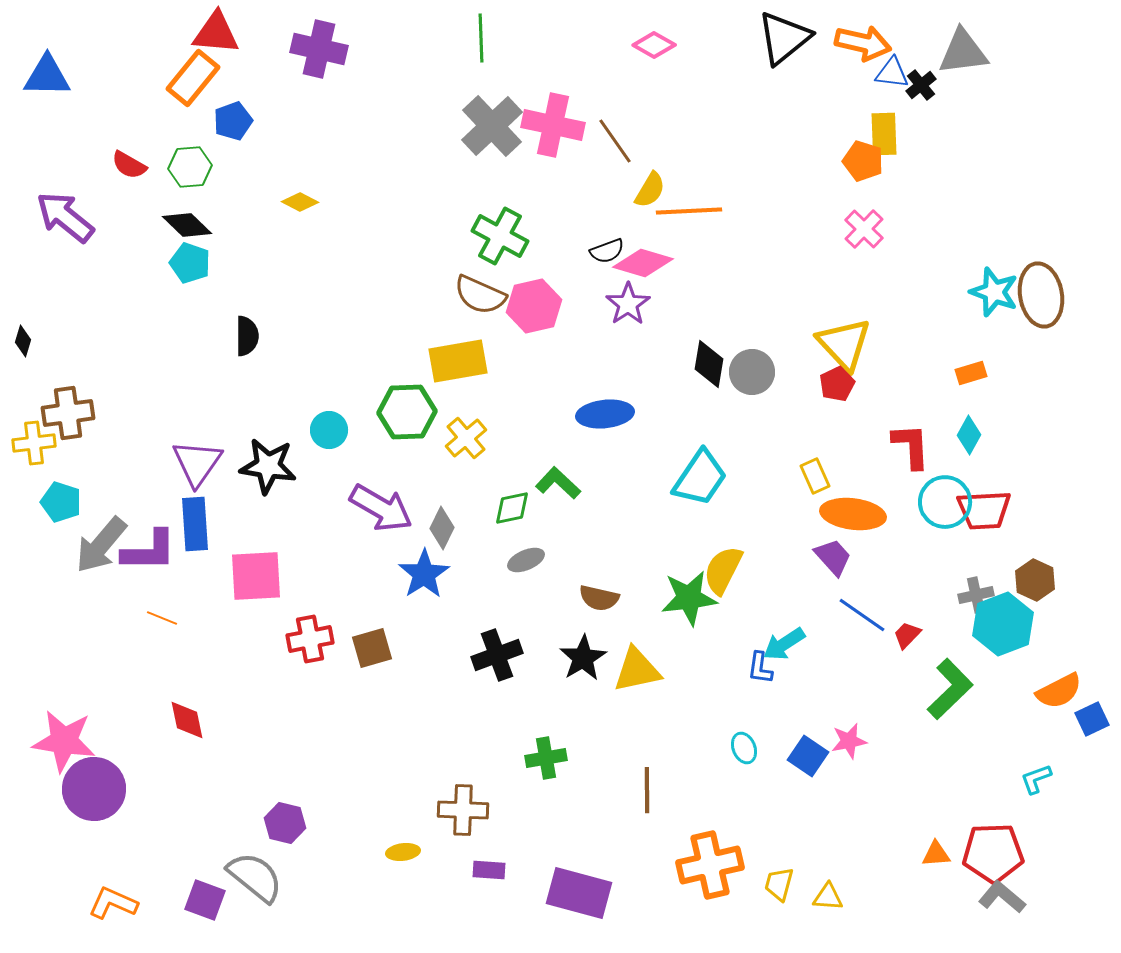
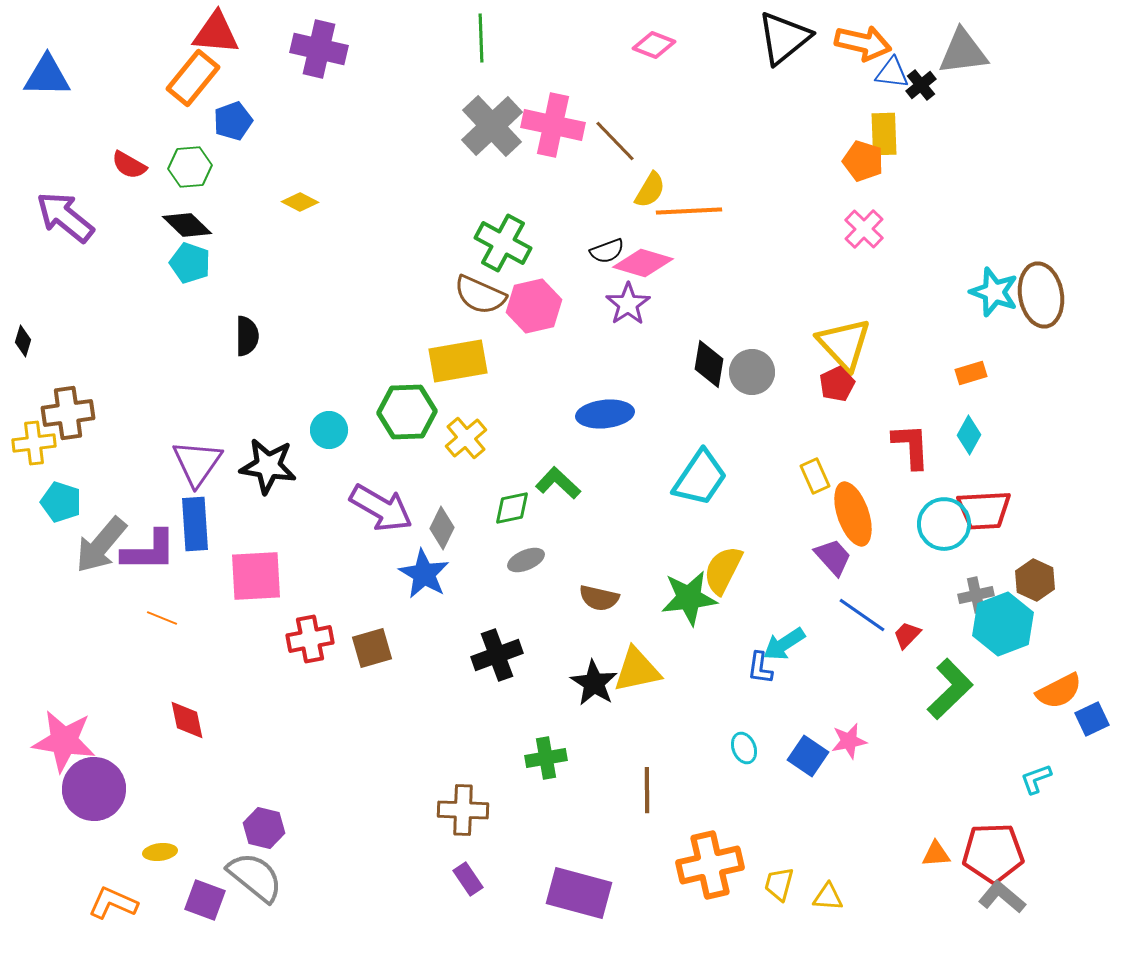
pink diamond at (654, 45): rotated 9 degrees counterclockwise
brown line at (615, 141): rotated 9 degrees counterclockwise
green cross at (500, 236): moved 3 px right, 7 px down
cyan circle at (945, 502): moved 1 px left, 22 px down
orange ellipse at (853, 514): rotated 64 degrees clockwise
blue star at (424, 574): rotated 9 degrees counterclockwise
black star at (583, 658): moved 11 px right, 25 px down; rotated 9 degrees counterclockwise
purple hexagon at (285, 823): moved 21 px left, 5 px down
yellow ellipse at (403, 852): moved 243 px left
purple rectangle at (489, 870): moved 21 px left, 9 px down; rotated 52 degrees clockwise
